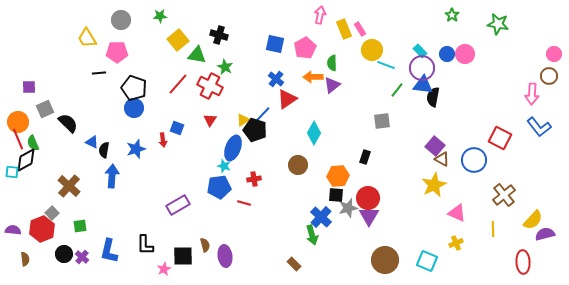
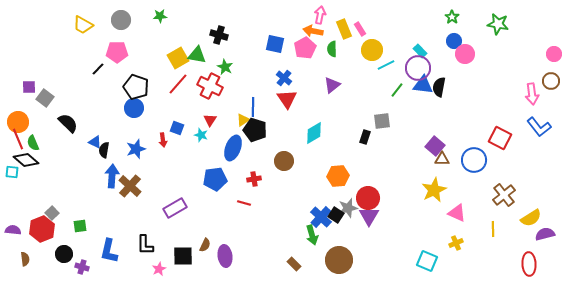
green star at (452, 15): moved 2 px down
yellow trapezoid at (87, 38): moved 4 px left, 13 px up; rotated 30 degrees counterclockwise
yellow square at (178, 40): moved 18 px down; rotated 10 degrees clockwise
blue circle at (447, 54): moved 7 px right, 13 px up
green semicircle at (332, 63): moved 14 px up
cyan line at (386, 65): rotated 48 degrees counterclockwise
purple circle at (422, 68): moved 4 px left
black line at (99, 73): moved 1 px left, 4 px up; rotated 40 degrees counterclockwise
brown circle at (549, 76): moved 2 px right, 5 px down
orange arrow at (313, 77): moved 46 px up; rotated 12 degrees clockwise
blue cross at (276, 79): moved 8 px right, 1 px up
black pentagon at (134, 88): moved 2 px right, 1 px up
pink arrow at (532, 94): rotated 10 degrees counterclockwise
black semicircle at (433, 97): moved 6 px right, 10 px up
red triangle at (287, 99): rotated 30 degrees counterclockwise
gray square at (45, 109): moved 11 px up; rotated 30 degrees counterclockwise
blue line at (262, 115): moved 9 px left, 8 px up; rotated 42 degrees counterclockwise
cyan diamond at (314, 133): rotated 30 degrees clockwise
blue triangle at (92, 142): moved 3 px right
black rectangle at (365, 157): moved 20 px up
brown triangle at (442, 159): rotated 28 degrees counterclockwise
black diamond at (26, 160): rotated 70 degrees clockwise
brown circle at (298, 165): moved 14 px left, 4 px up
cyan star at (224, 166): moved 23 px left, 31 px up
yellow star at (434, 185): moved 5 px down
brown cross at (69, 186): moved 61 px right
blue pentagon at (219, 187): moved 4 px left, 8 px up
black square at (336, 195): moved 20 px down; rotated 28 degrees clockwise
purple rectangle at (178, 205): moved 3 px left, 3 px down
yellow semicircle at (533, 220): moved 2 px left, 2 px up; rotated 15 degrees clockwise
brown semicircle at (205, 245): rotated 40 degrees clockwise
purple cross at (82, 257): moved 10 px down; rotated 24 degrees counterclockwise
brown circle at (385, 260): moved 46 px left
red ellipse at (523, 262): moved 6 px right, 2 px down
pink star at (164, 269): moved 5 px left
